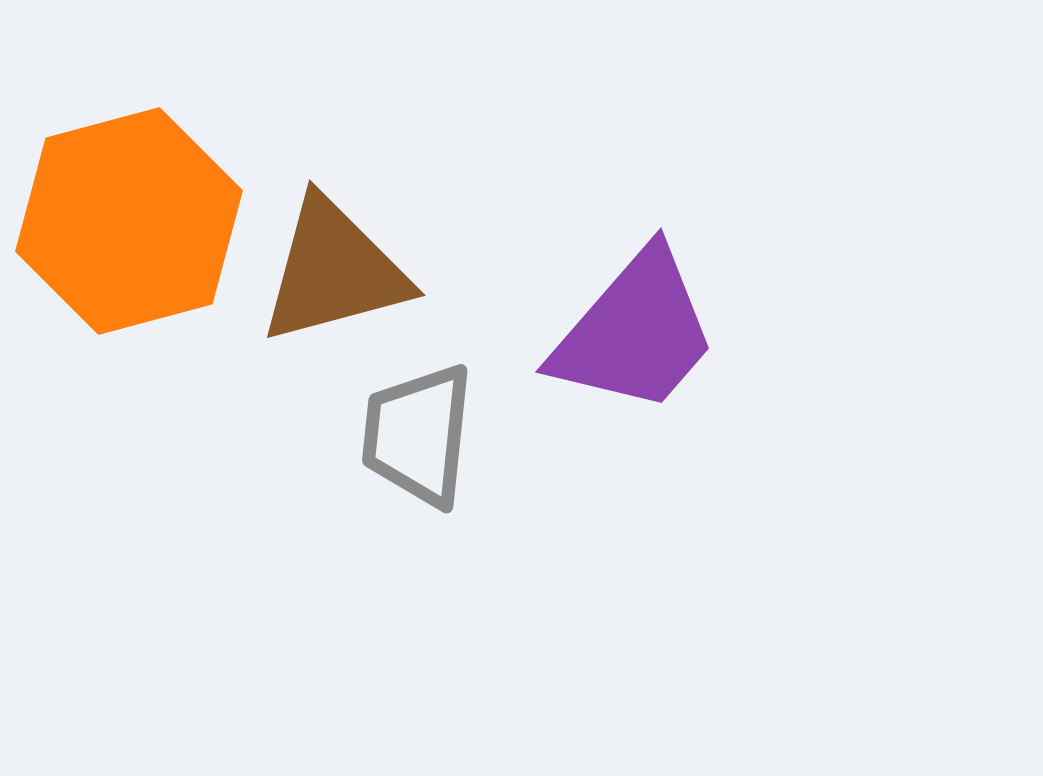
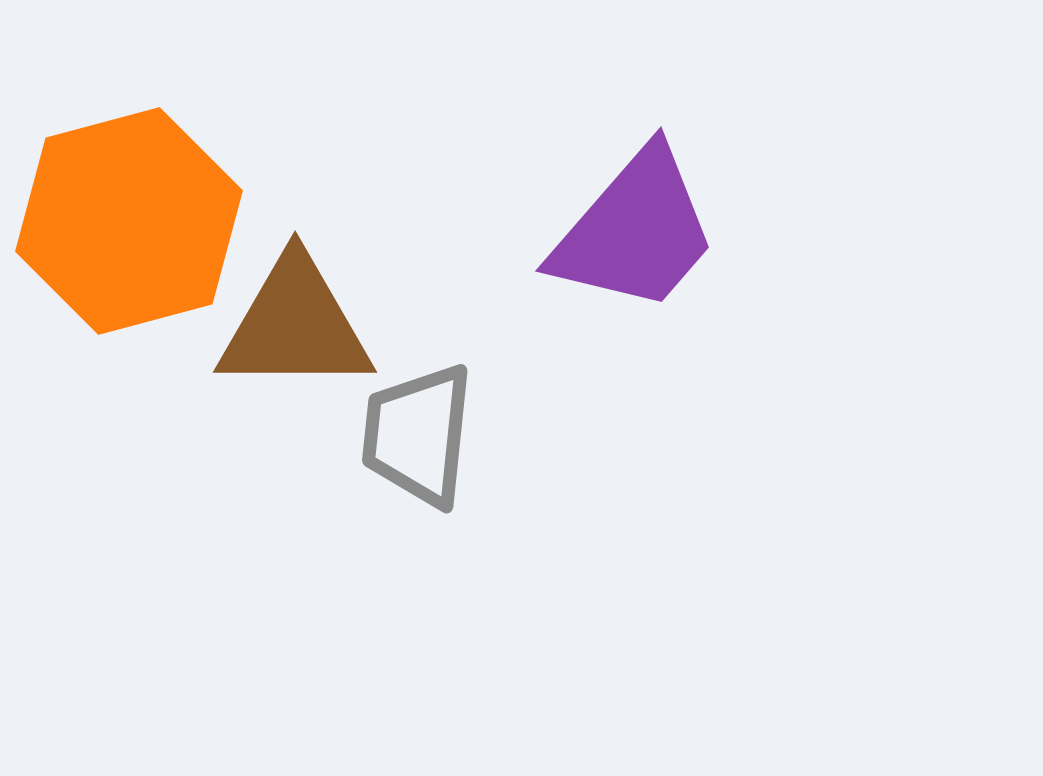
brown triangle: moved 39 px left, 54 px down; rotated 15 degrees clockwise
purple trapezoid: moved 101 px up
